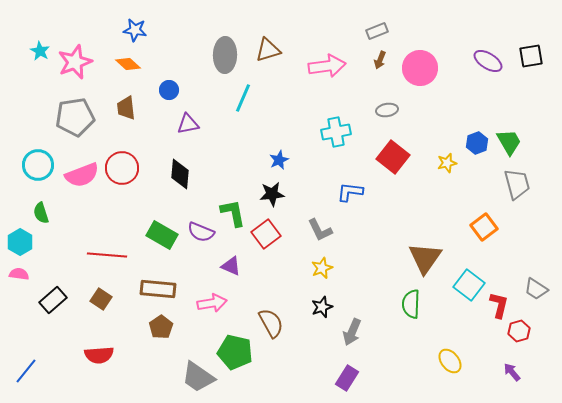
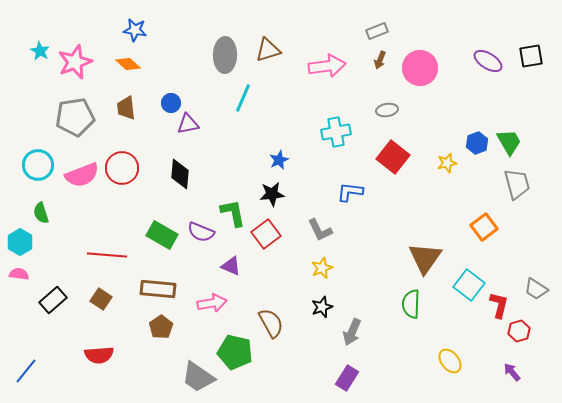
blue circle at (169, 90): moved 2 px right, 13 px down
